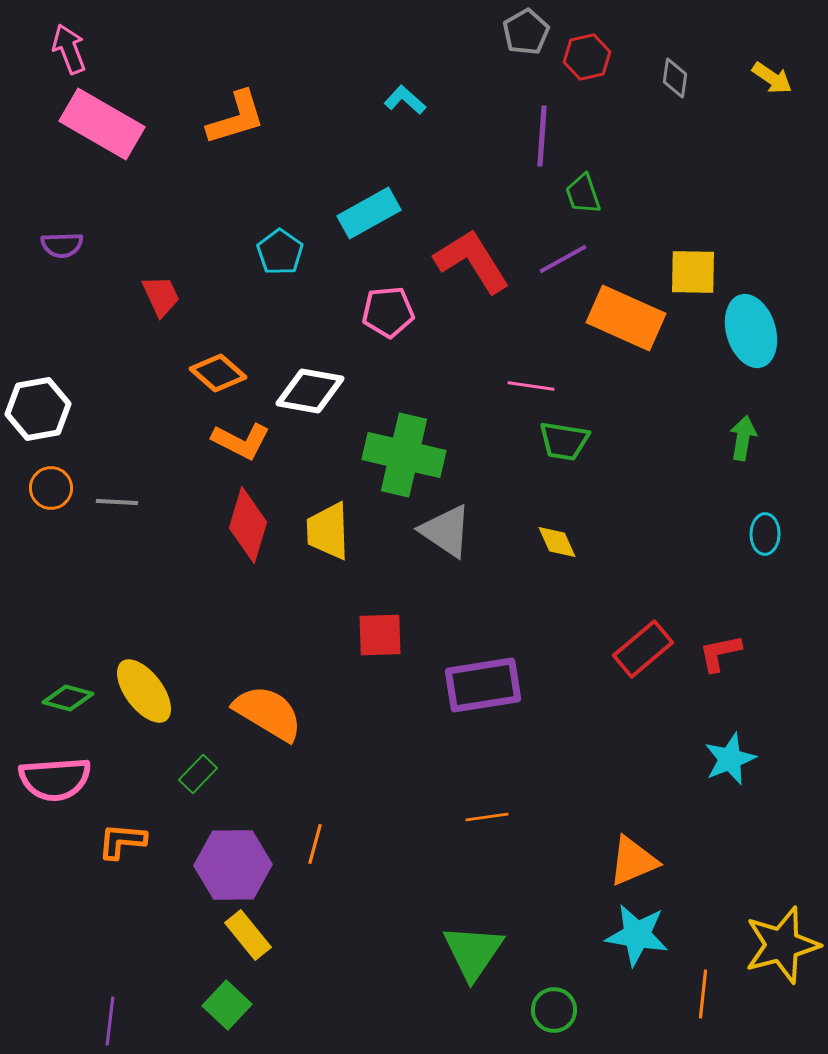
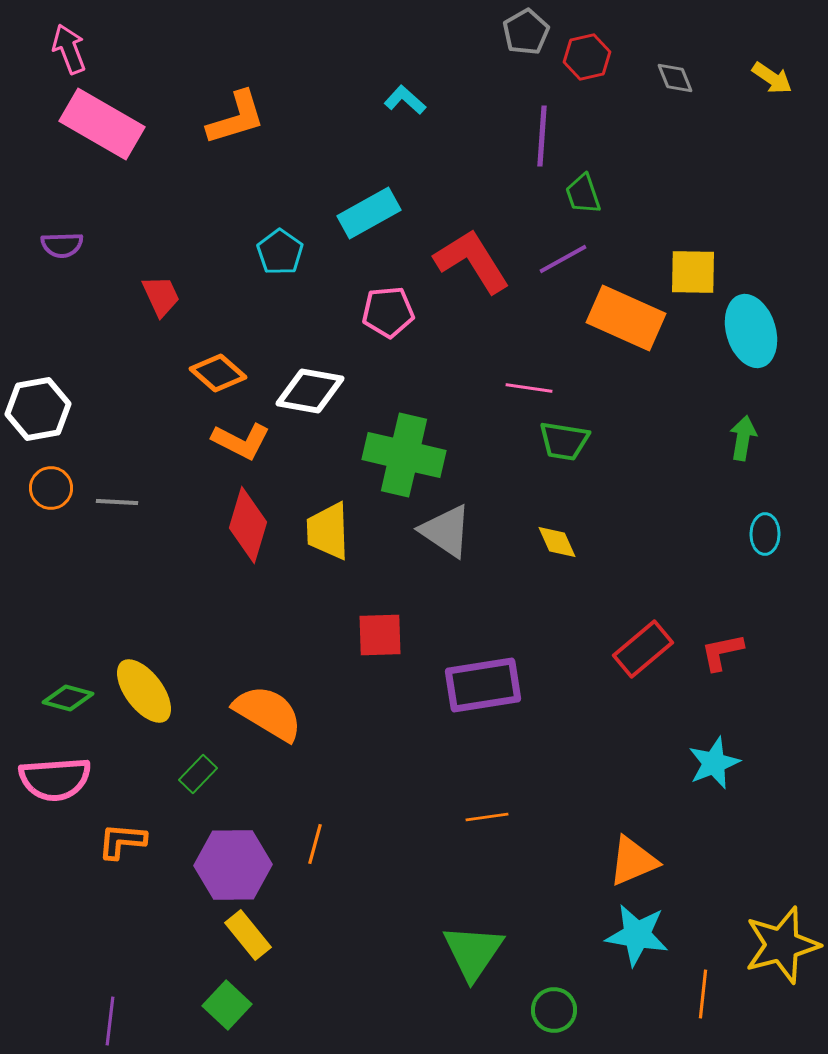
gray diamond at (675, 78): rotated 30 degrees counterclockwise
pink line at (531, 386): moved 2 px left, 2 px down
red L-shape at (720, 653): moved 2 px right, 1 px up
cyan star at (730, 759): moved 16 px left, 4 px down
